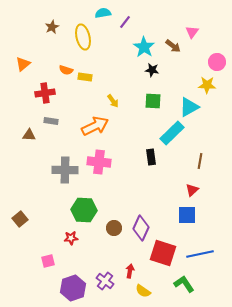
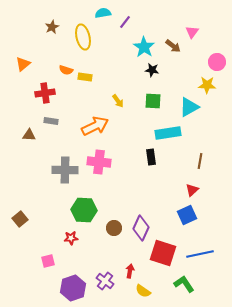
yellow arrow: moved 5 px right
cyan rectangle: moved 4 px left; rotated 35 degrees clockwise
blue square: rotated 24 degrees counterclockwise
